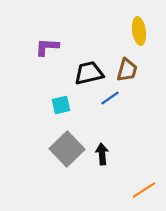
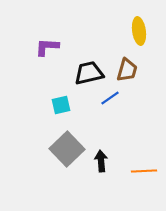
black arrow: moved 1 px left, 7 px down
orange line: moved 19 px up; rotated 30 degrees clockwise
